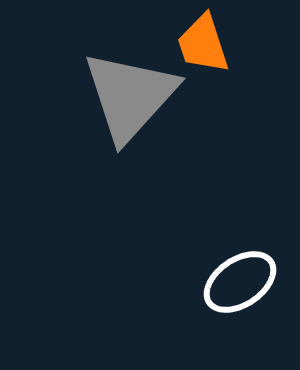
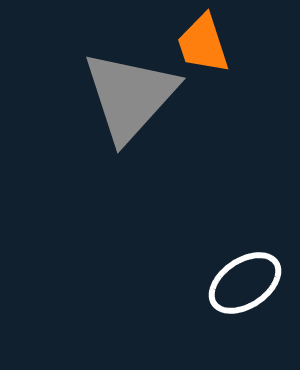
white ellipse: moved 5 px right, 1 px down
